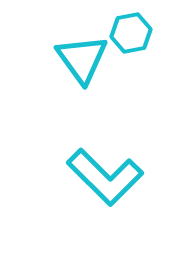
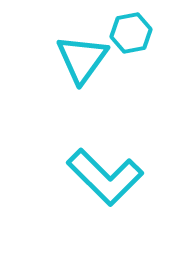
cyan triangle: rotated 12 degrees clockwise
